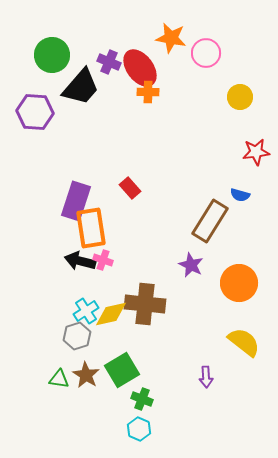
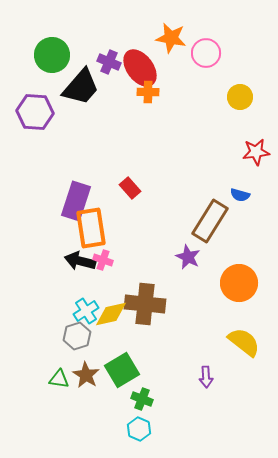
purple star: moved 3 px left, 8 px up
